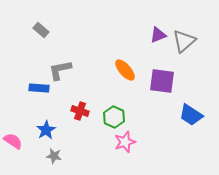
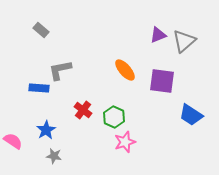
red cross: moved 3 px right, 1 px up; rotated 18 degrees clockwise
